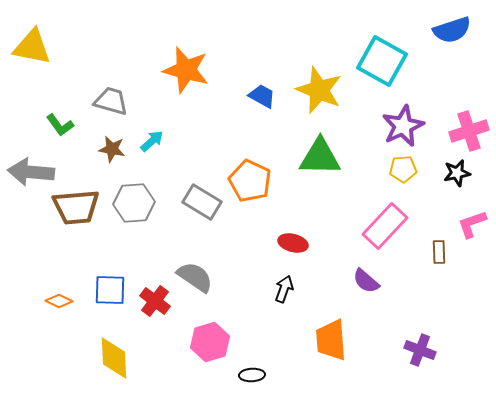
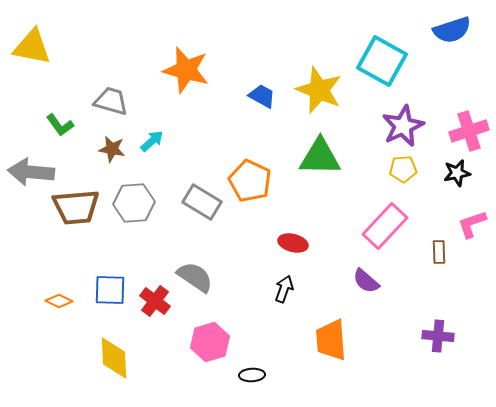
purple cross: moved 18 px right, 14 px up; rotated 16 degrees counterclockwise
